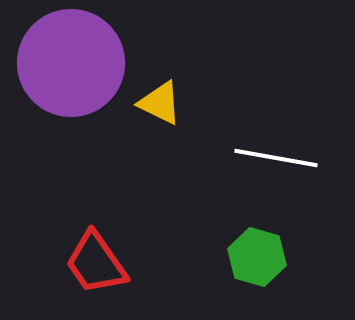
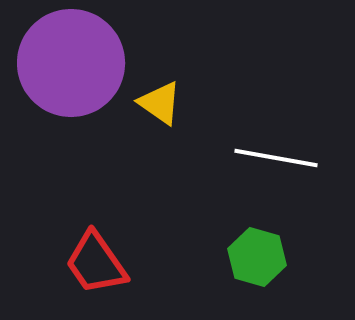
yellow triangle: rotated 9 degrees clockwise
